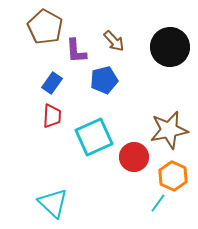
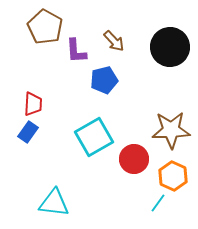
blue rectangle: moved 24 px left, 49 px down
red trapezoid: moved 19 px left, 12 px up
brown star: moved 2 px right; rotated 9 degrees clockwise
cyan square: rotated 6 degrees counterclockwise
red circle: moved 2 px down
cyan triangle: moved 1 px right; rotated 36 degrees counterclockwise
